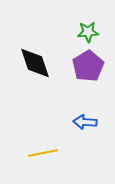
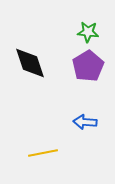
green star: rotated 10 degrees clockwise
black diamond: moved 5 px left
